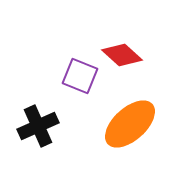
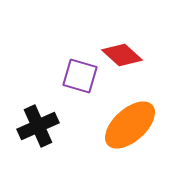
purple square: rotated 6 degrees counterclockwise
orange ellipse: moved 1 px down
